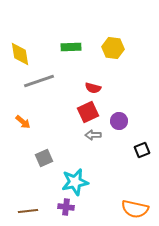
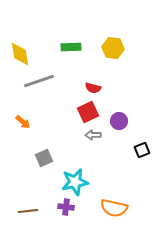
orange semicircle: moved 21 px left, 1 px up
